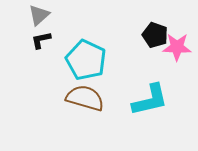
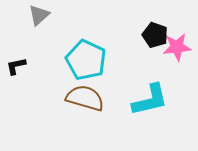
black L-shape: moved 25 px left, 26 px down
pink star: rotated 8 degrees counterclockwise
